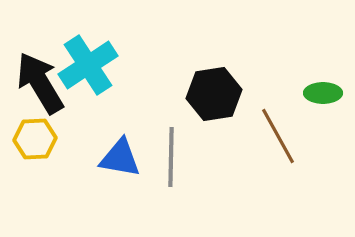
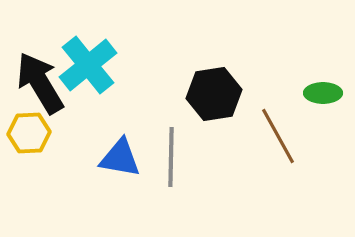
cyan cross: rotated 6 degrees counterclockwise
yellow hexagon: moved 6 px left, 6 px up
